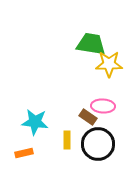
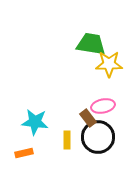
pink ellipse: rotated 15 degrees counterclockwise
brown rectangle: moved 1 px down; rotated 18 degrees clockwise
black circle: moved 7 px up
